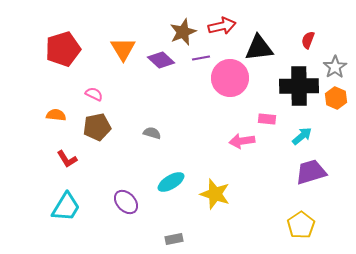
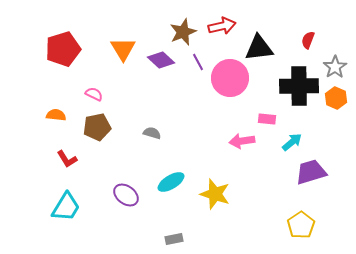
purple line: moved 3 px left, 4 px down; rotated 72 degrees clockwise
cyan arrow: moved 10 px left, 6 px down
purple ellipse: moved 7 px up; rotated 10 degrees counterclockwise
